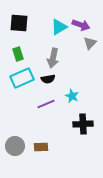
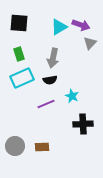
green rectangle: moved 1 px right
black semicircle: moved 2 px right, 1 px down
brown rectangle: moved 1 px right
